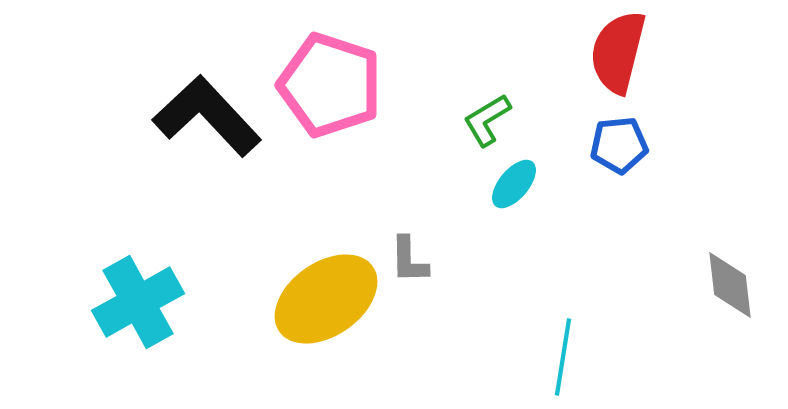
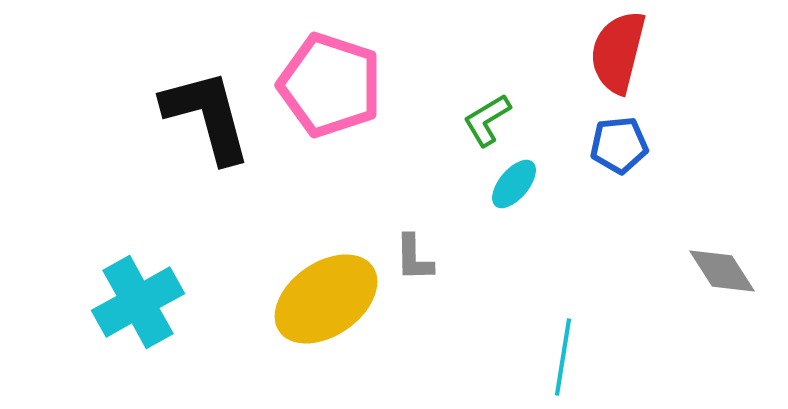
black L-shape: rotated 28 degrees clockwise
gray L-shape: moved 5 px right, 2 px up
gray diamond: moved 8 px left, 14 px up; rotated 26 degrees counterclockwise
